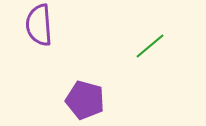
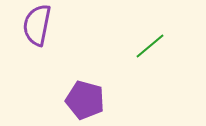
purple semicircle: moved 2 px left; rotated 15 degrees clockwise
